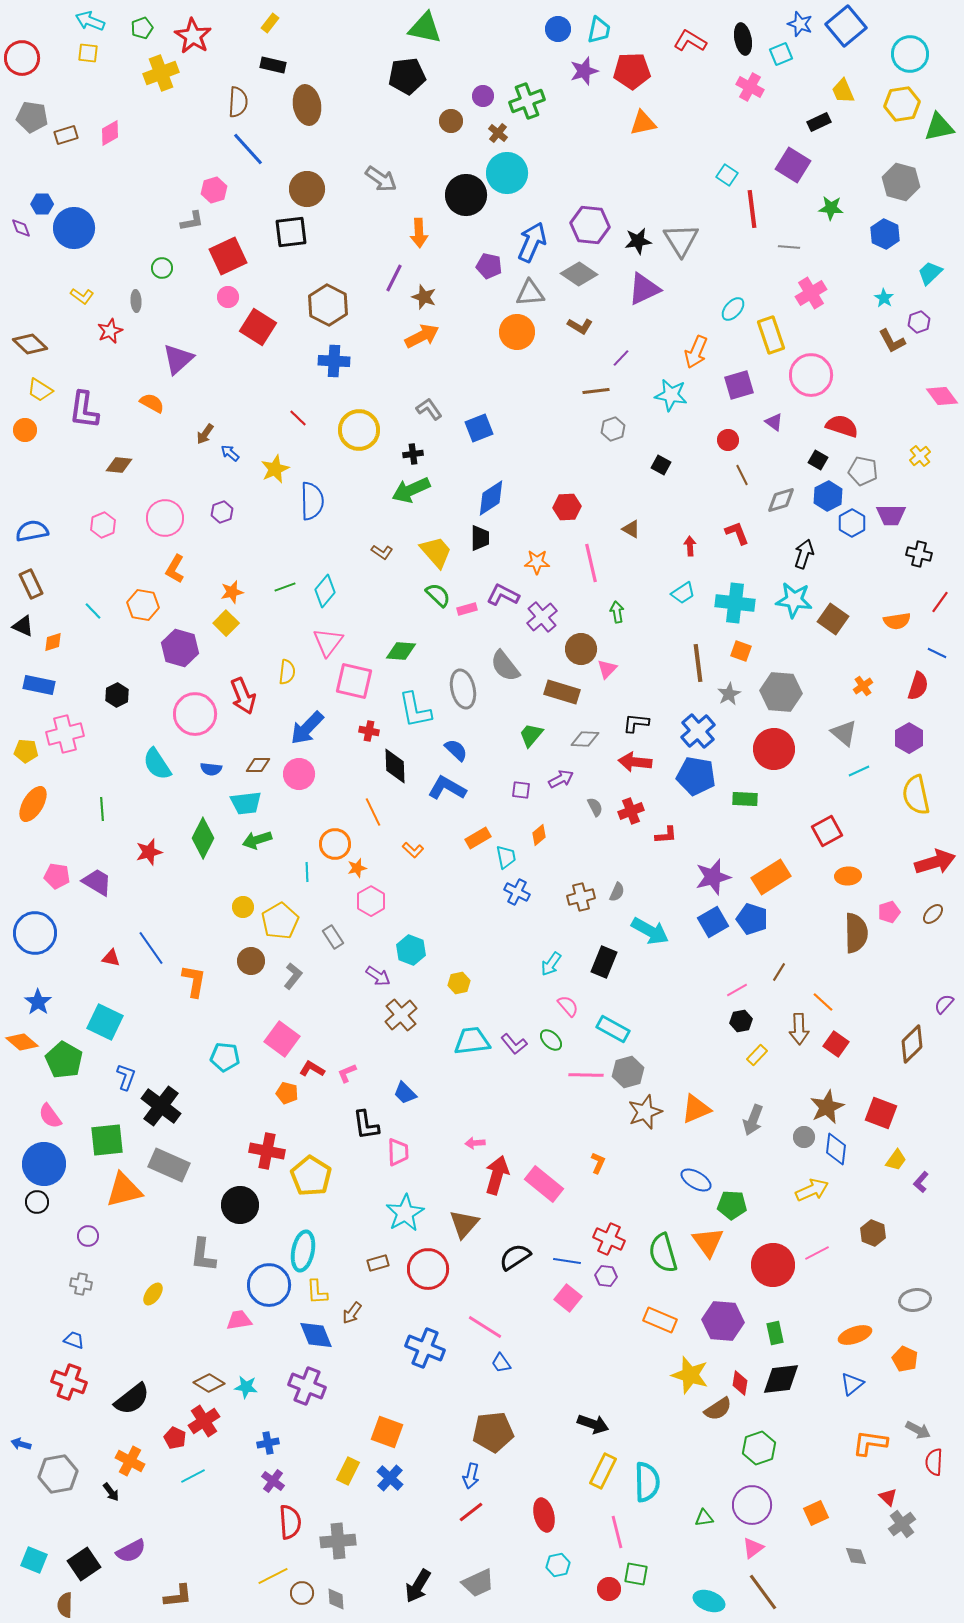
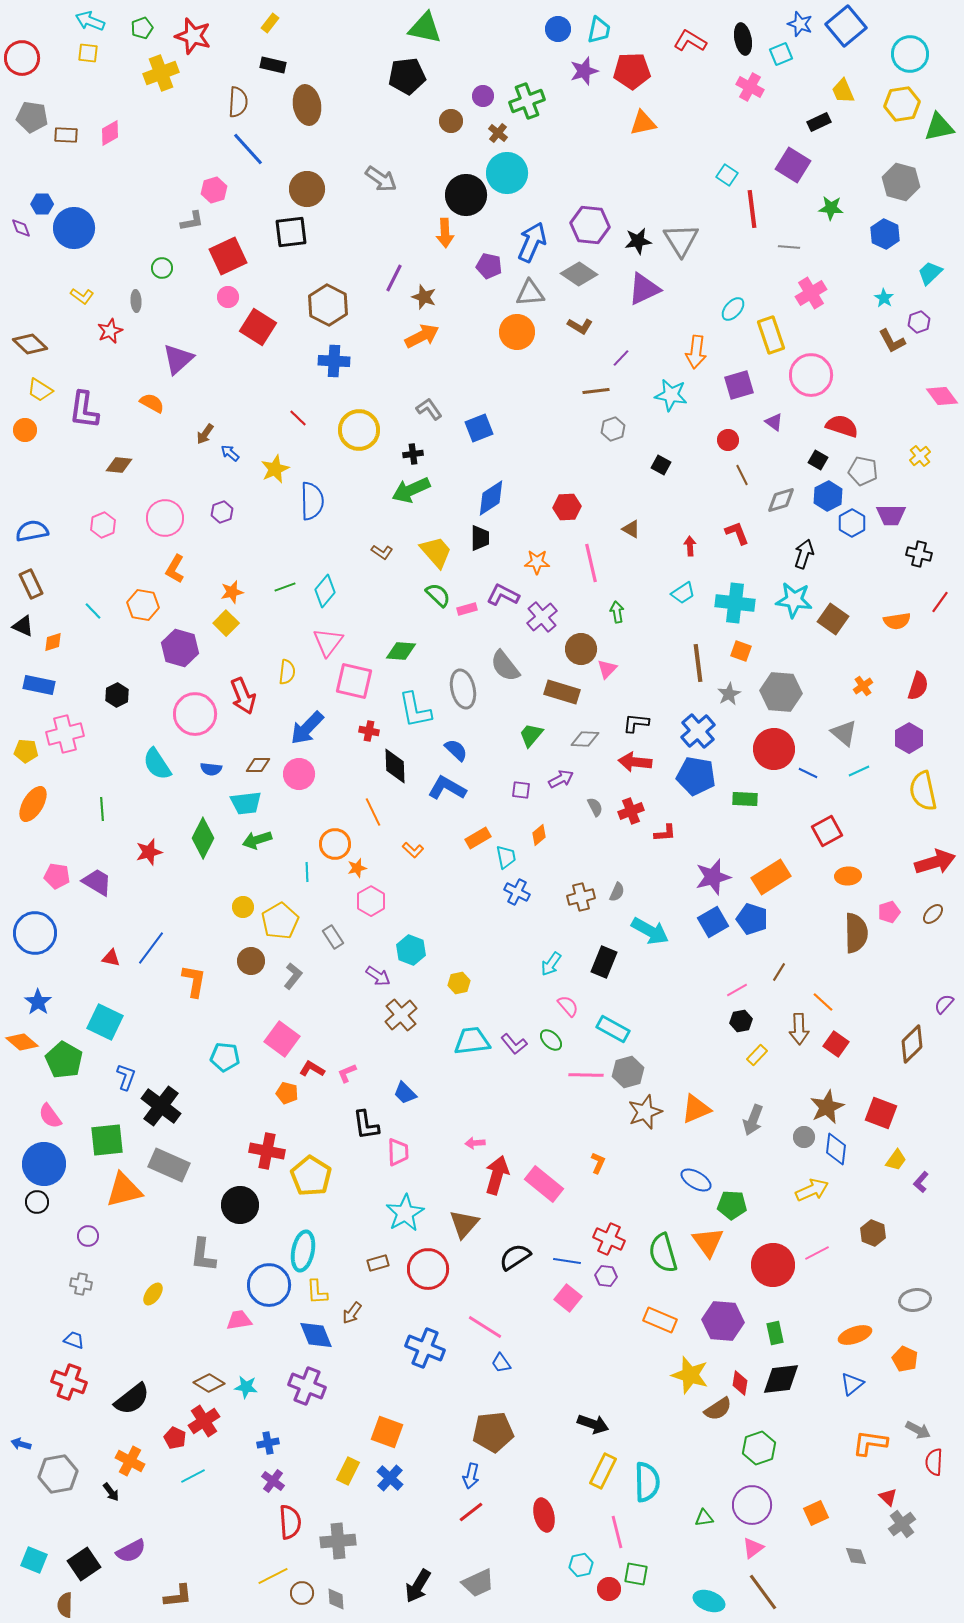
red star at (193, 36): rotated 15 degrees counterclockwise
brown rectangle at (66, 135): rotated 20 degrees clockwise
orange arrow at (419, 233): moved 26 px right
orange arrow at (696, 352): rotated 16 degrees counterclockwise
blue line at (937, 653): moved 129 px left, 120 px down
yellow semicircle at (916, 795): moved 7 px right, 4 px up
red L-shape at (666, 835): moved 1 px left, 2 px up
blue line at (151, 948): rotated 72 degrees clockwise
cyan hexagon at (558, 1565): moved 23 px right
